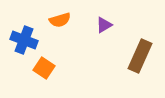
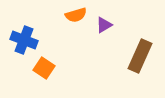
orange semicircle: moved 16 px right, 5 px up
